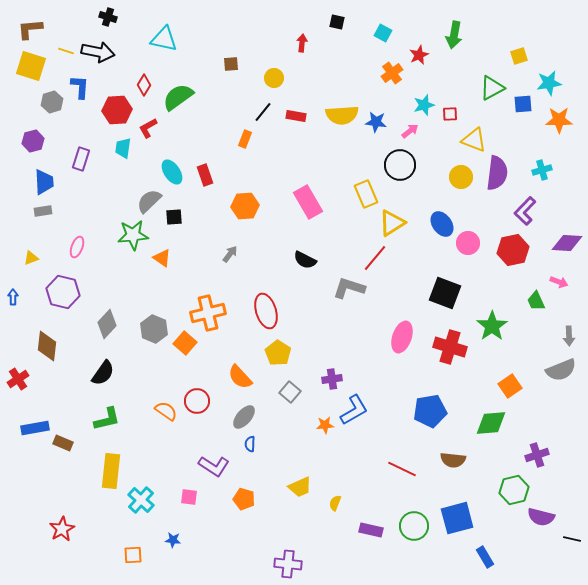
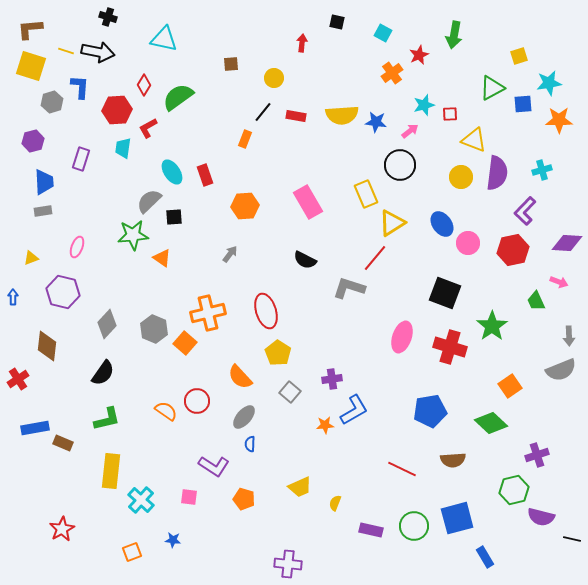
green diamond at (491, 423): rotated 48 degrees clockwise
brown semicircle at (453, 460): rotated 10 degrees counterclockwise
orange square at (133, 555): moved 1 px left, 3 px up; rotated 18 degrees counterclockwise
